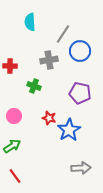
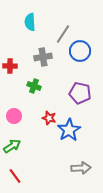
gray cross: moved 6 px left, 3 px up
